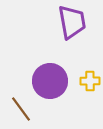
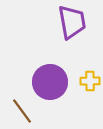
purple circle: moved 1 px down
brown line: moved 1 px right, 2 px down
